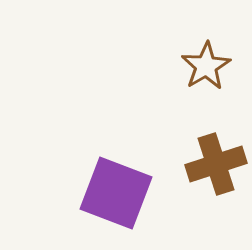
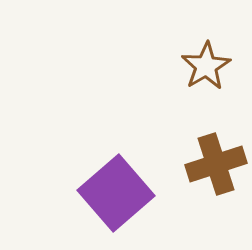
purple square: rotated 28 degrees clockwise
